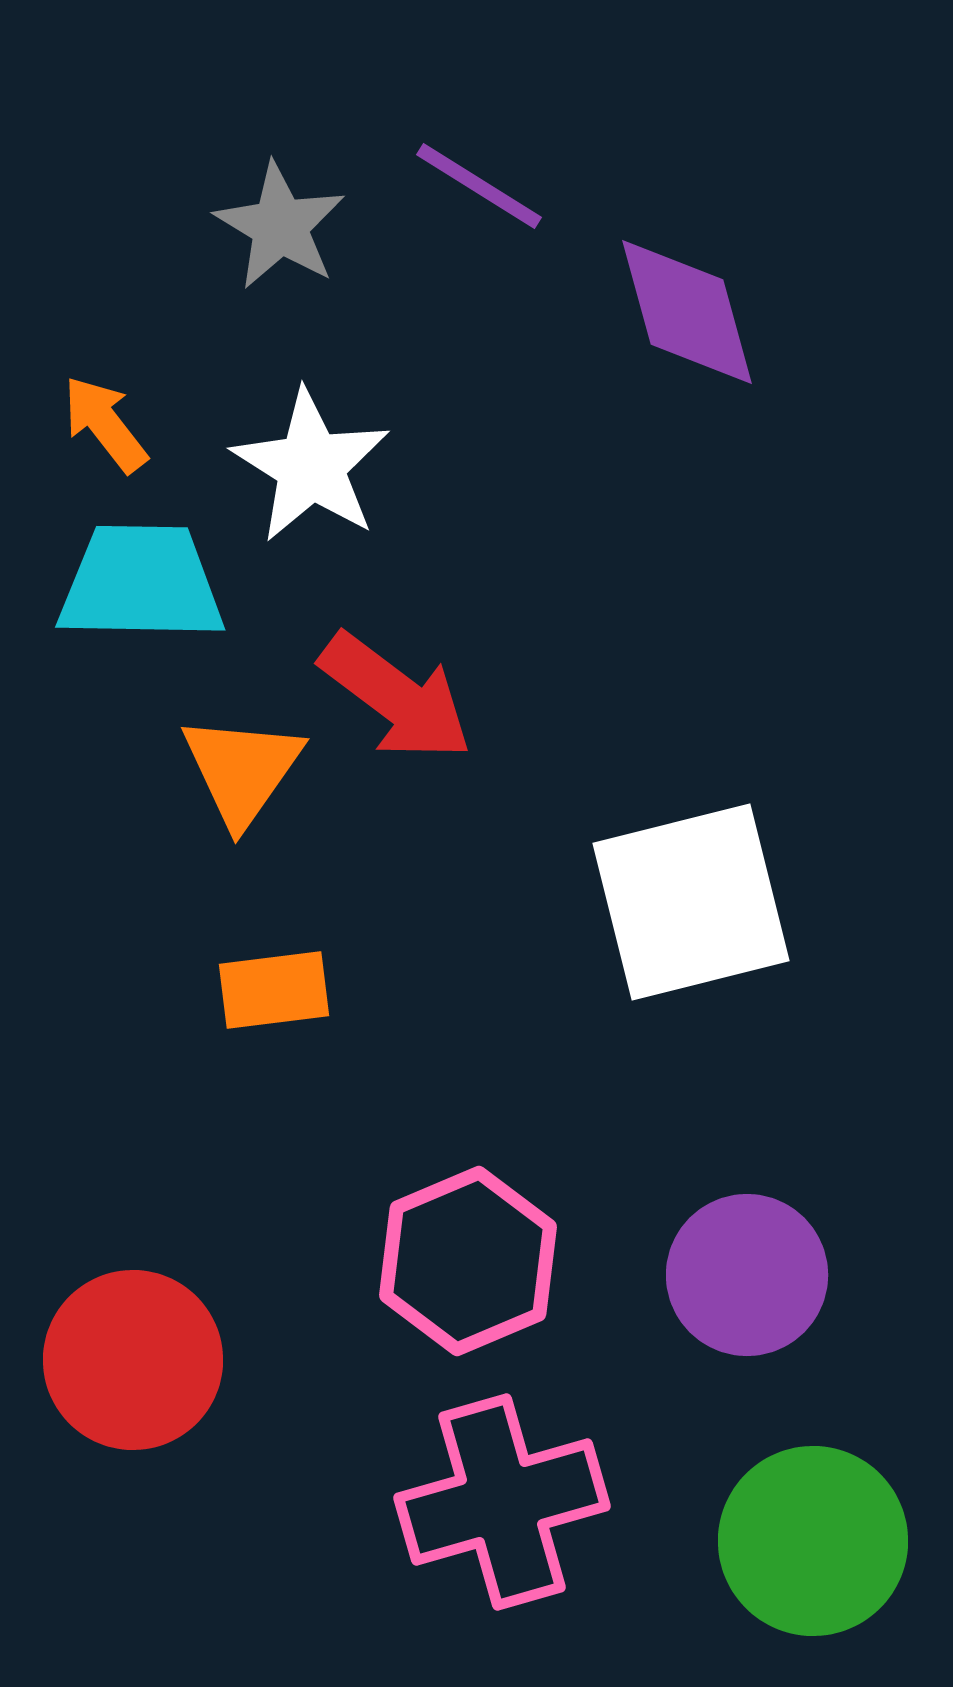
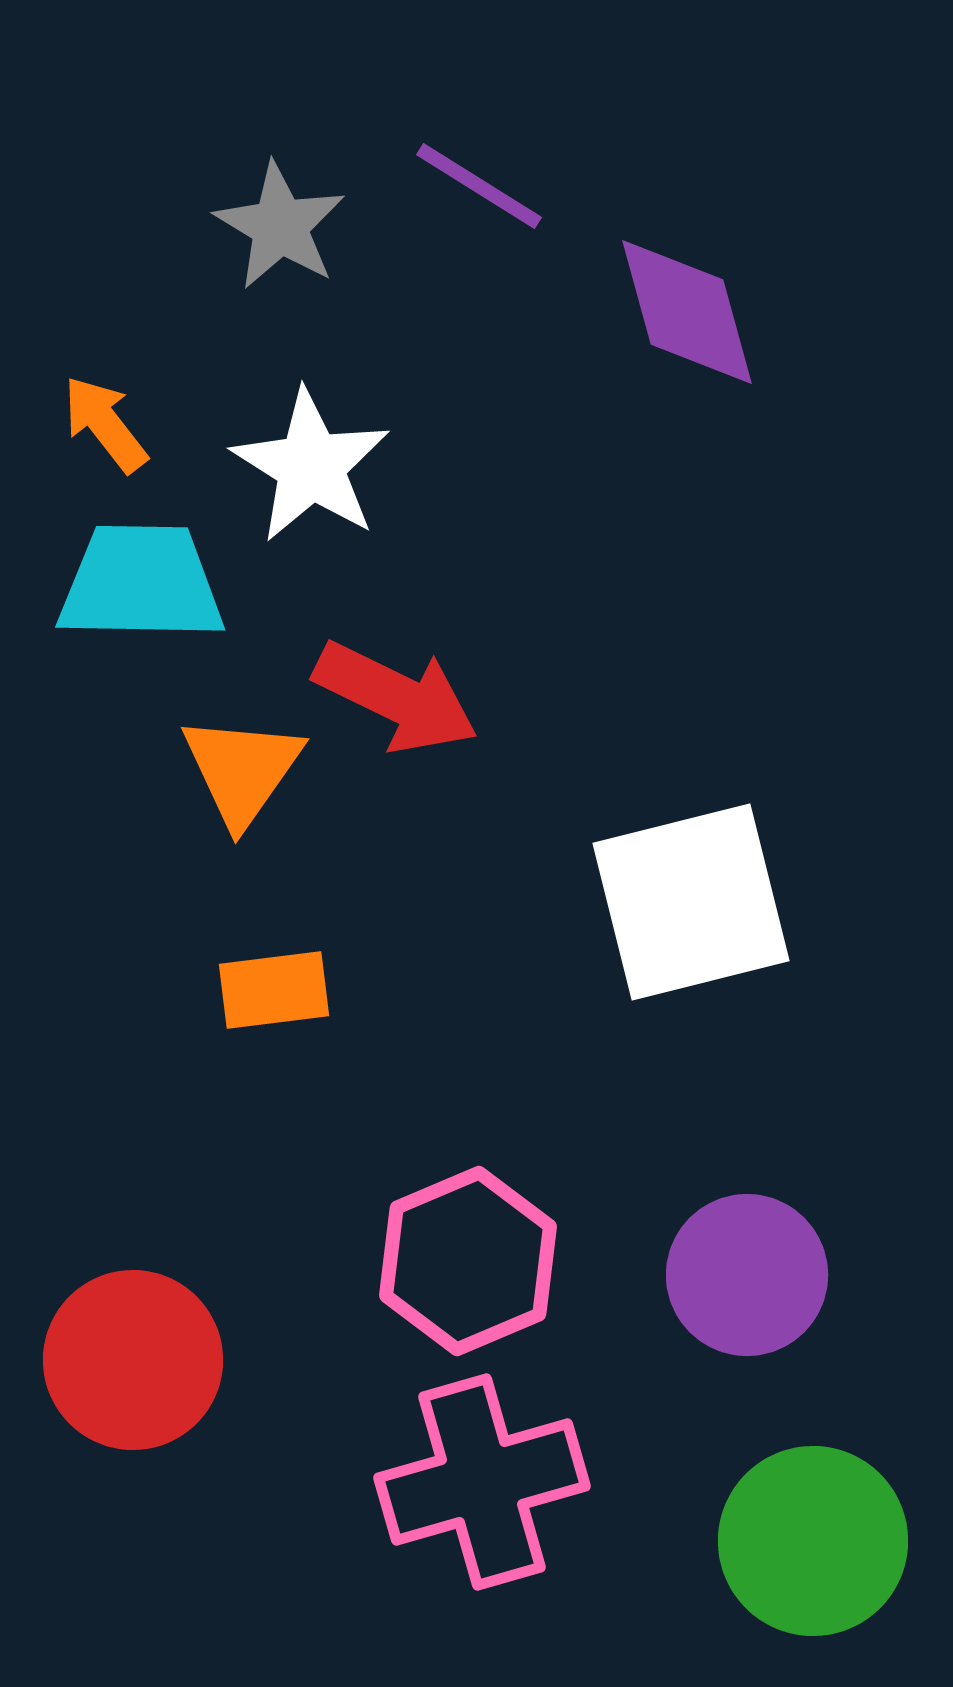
red arrow: rotated 11 degrees counterclockwise
pink cross: moved 20 px left, 20 px up
